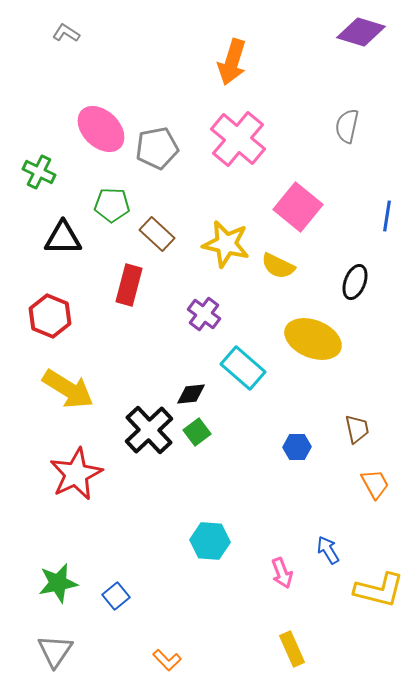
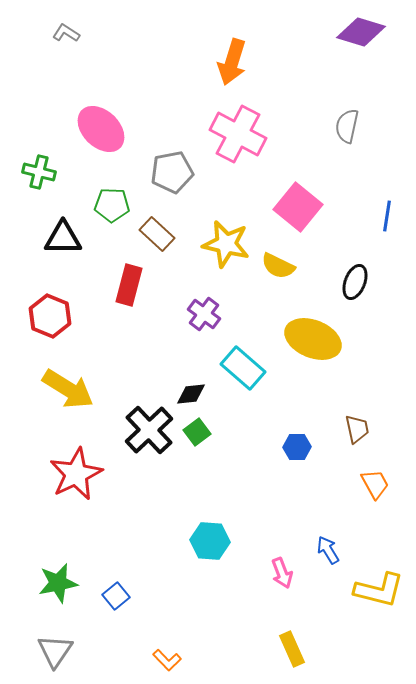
pink cross: moved 5 px up; rotated 12 degrees counterclockwise
gray pentagon: moved 15 px right, 24 px down
green cross: rotated 12 degrees counterclockwise
